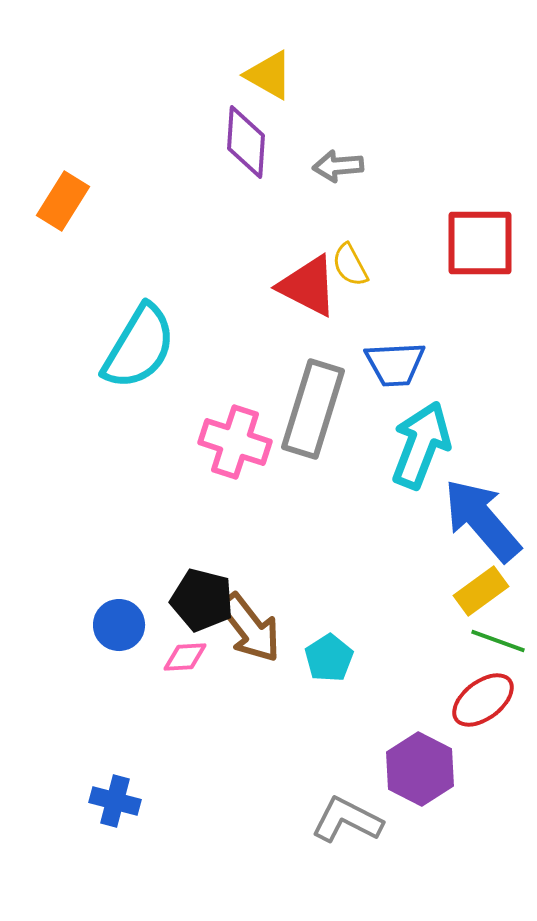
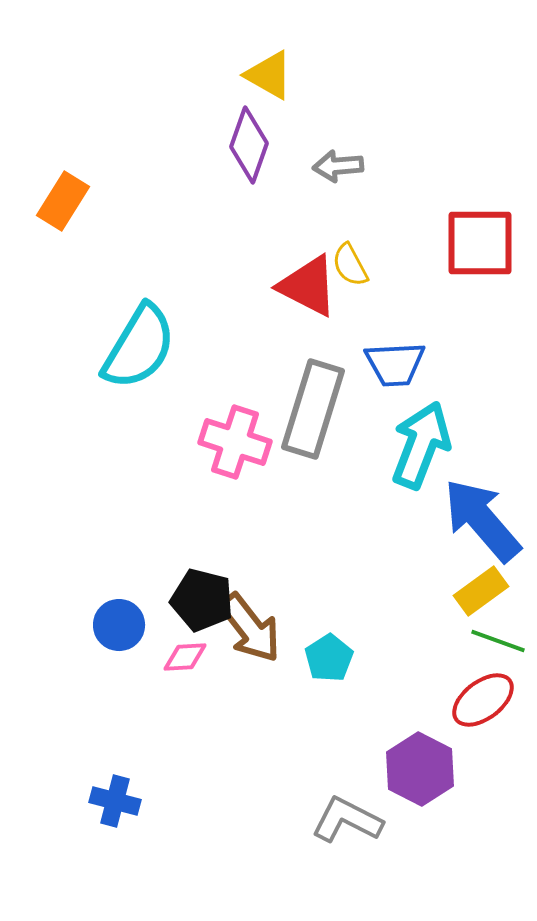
purple diamond: moved 3 px right, 3 px down; rotated 16 degrees clockwise
